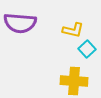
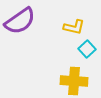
purple semicircle: moved 2 px up; rotated 40 degrees counterclockwise
yellow L-shape: moved 1 px right, 3 px up
